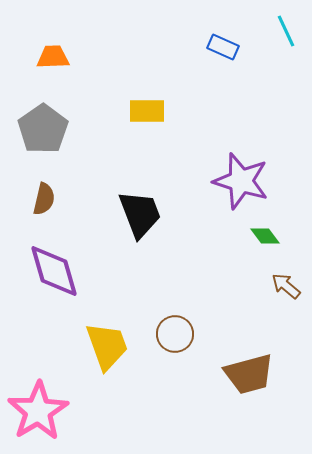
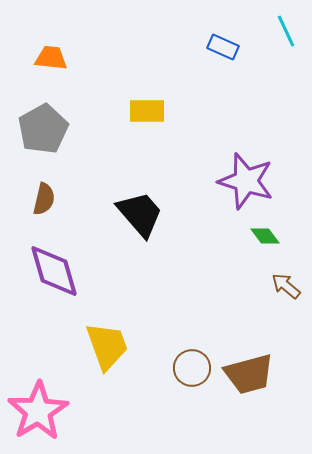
orange trapezoid: moved 2 px left, 1 px down; rotated 8 degrees clockwise
gray pentagon: rotated 6 degrees clockwise
purple star: moved 5 px right
black trapezoid: rotated 20 degrees counterclockwise
brown circle: moved 17 px right, 34 px down
